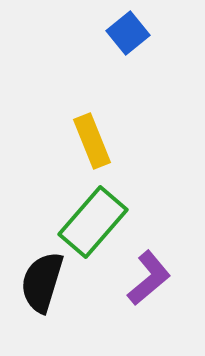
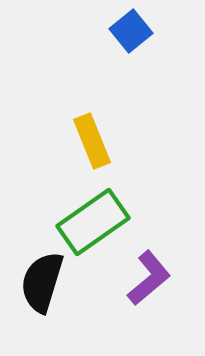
blue square: moved 3 px right, 2 px up
green rectangle: rotated 14 degrees clockwise
